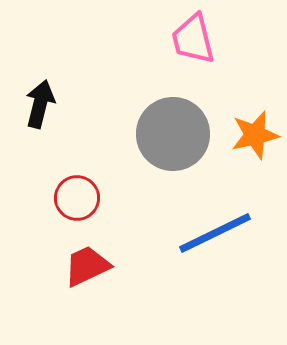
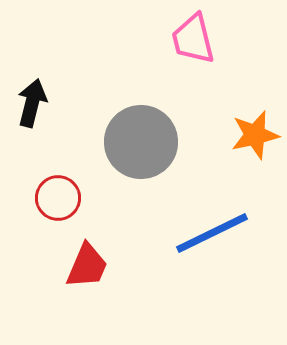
black arrow: moved 8 px left, 1 px up
gray circle: moved 32 px left, 8 px down
red circle: moved 19 px left
blue line: moved 3 px left
red trapezoid: rotated 138 degrees clockwise
